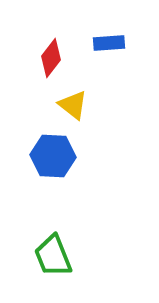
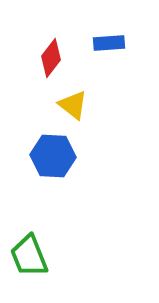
green trapezoid: moved 24 px left
